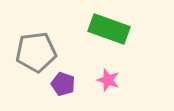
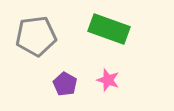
gray pentagon: moved 16 px up
purple pentagon: moved 2 px right; rotated 10 degrees clockwise
